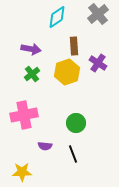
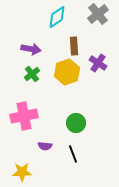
pink cross: moved 1 px down
